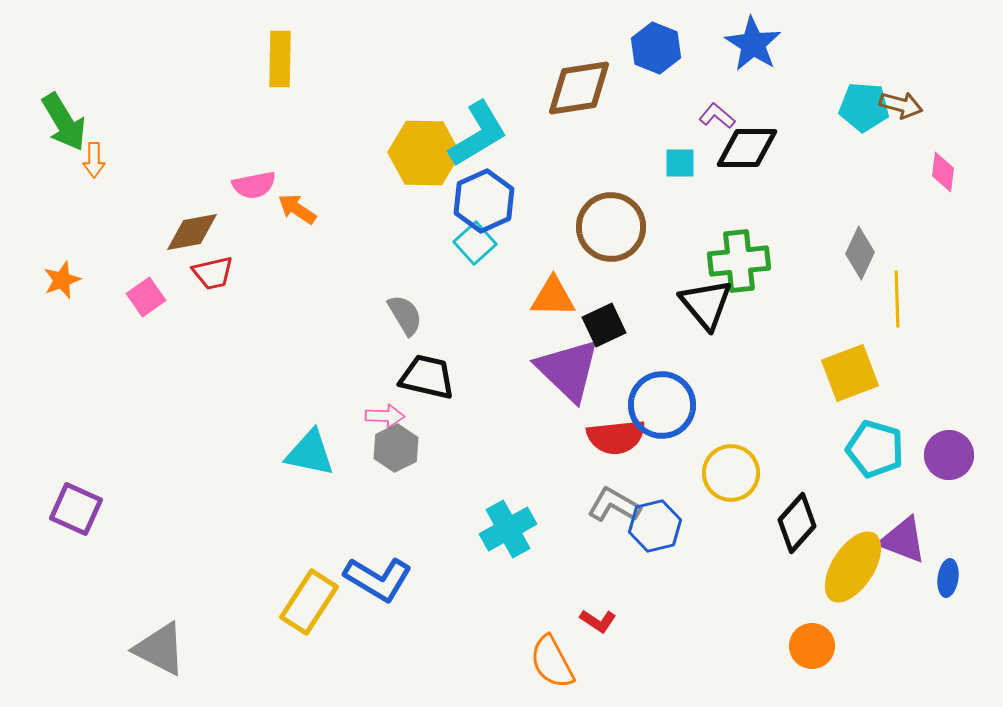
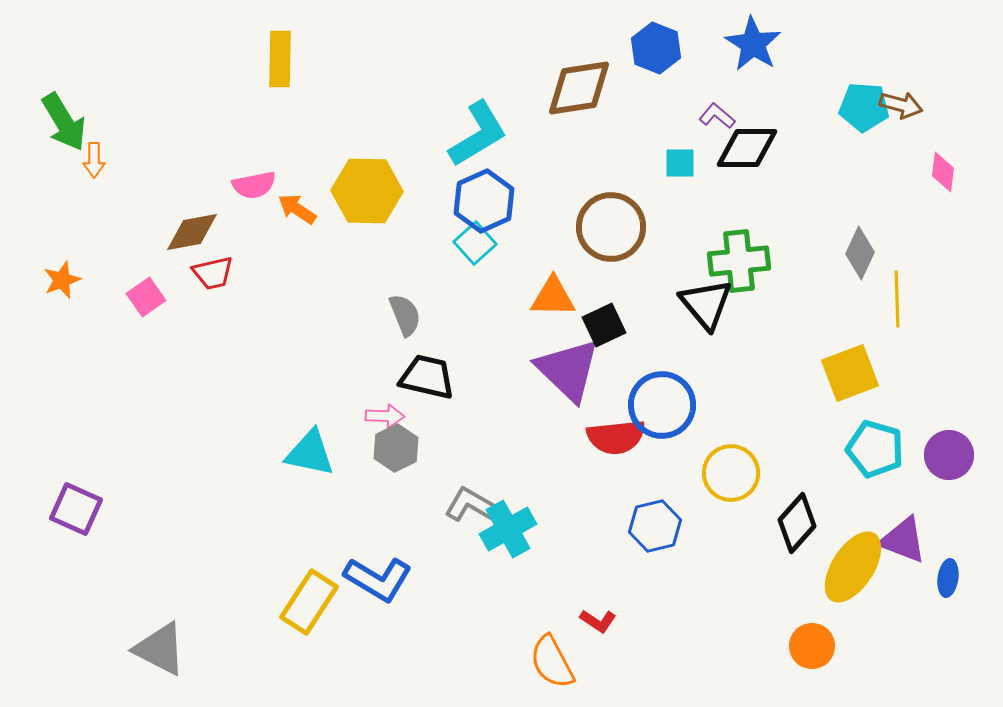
yellow hexagon at (424, 153): moved 57 px left, 38 px down
gray semicircle at (405, 315): rotated 9 degrees clockwise
gray L-shape at (614, 505): moved 143 px left
